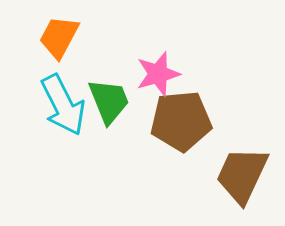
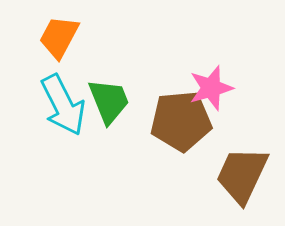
pink star: moved 53 px right, 14 px down
